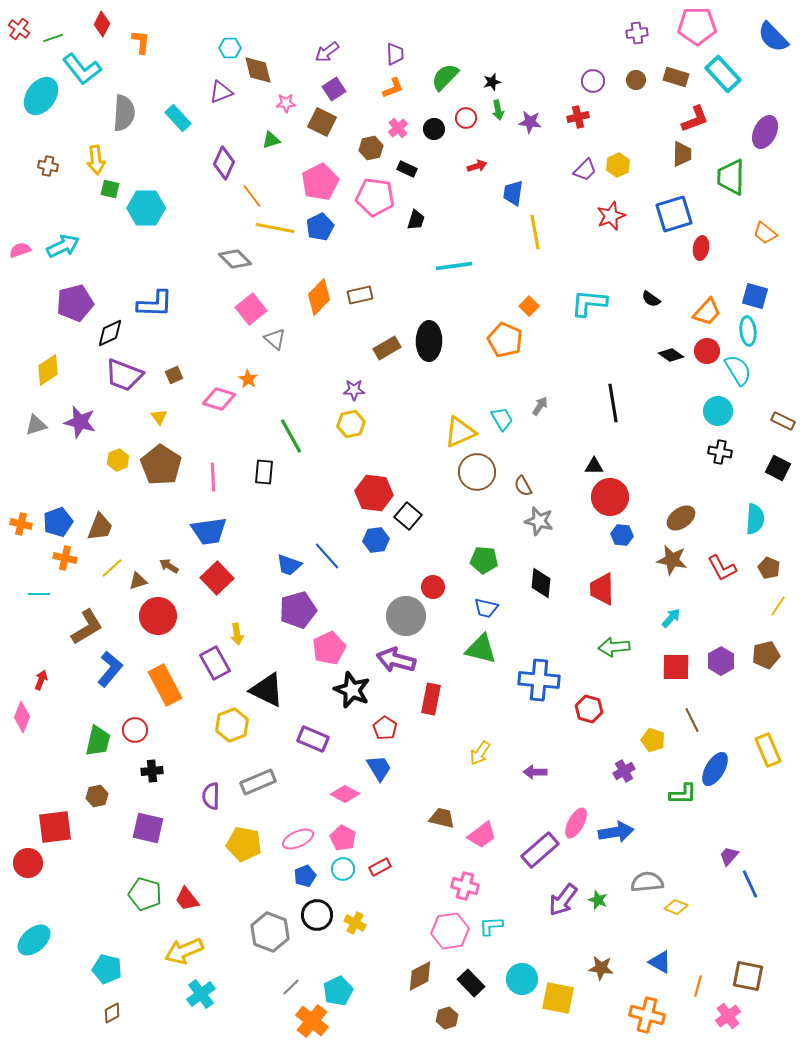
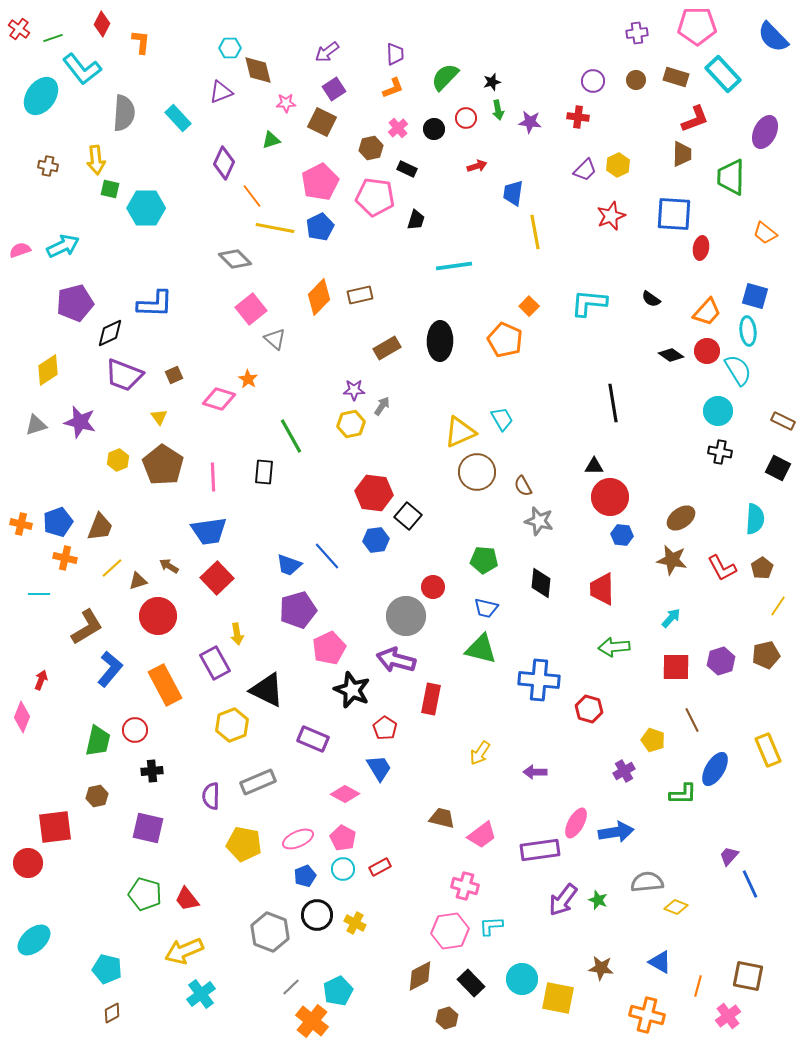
red cross at (578, 117): rotated 20 degrees clockwise
blue square at (674, 214): rotated 21 degrees clockwise
black ellipse at (429, 341): moved 11 px right
gray arrow at (540, 406): moved 158 px left
brown pentagon at (161, 465): moved 2 px right
brown pentagon at (769, 568): moved 7 px left; rotated 15 degrees clockwise
purple hexagon at (721, 661): rotated 12 degrees clockwise
purple rectangle at (540, 850): rotated 33 degrees clockwise
